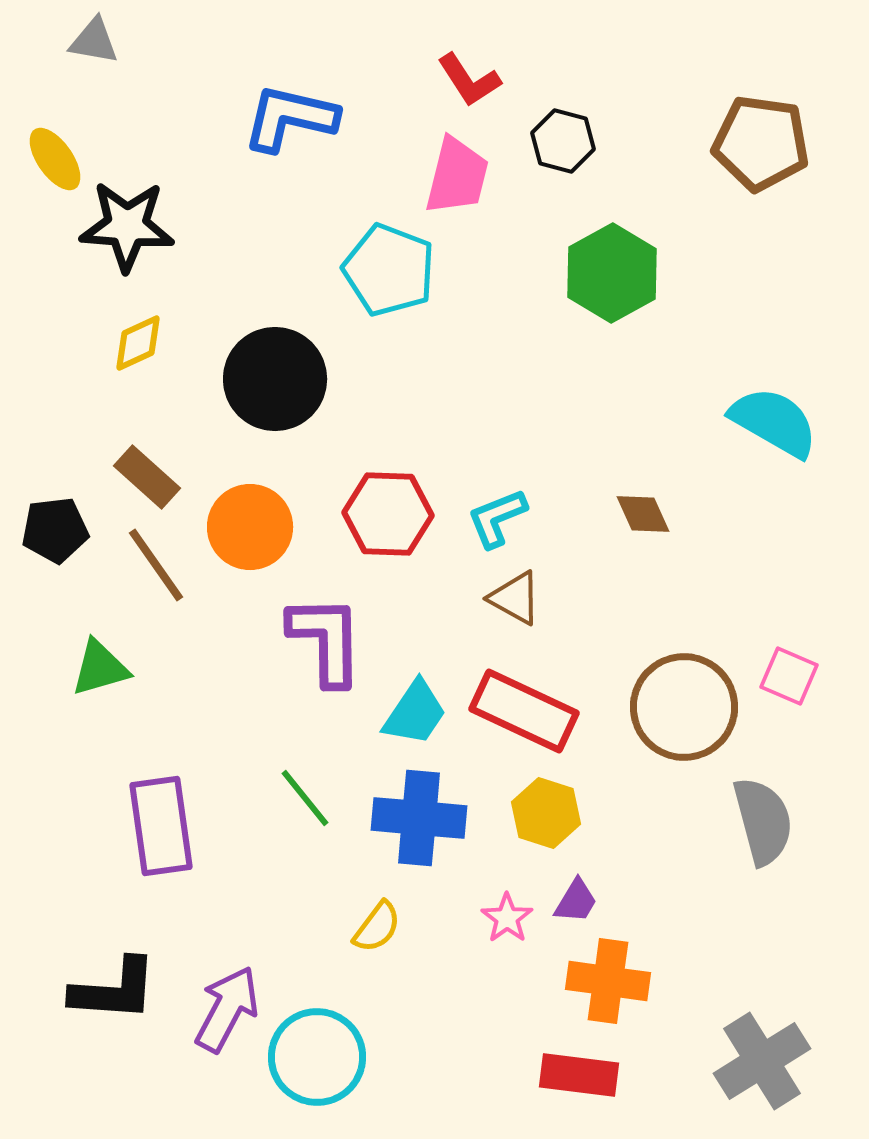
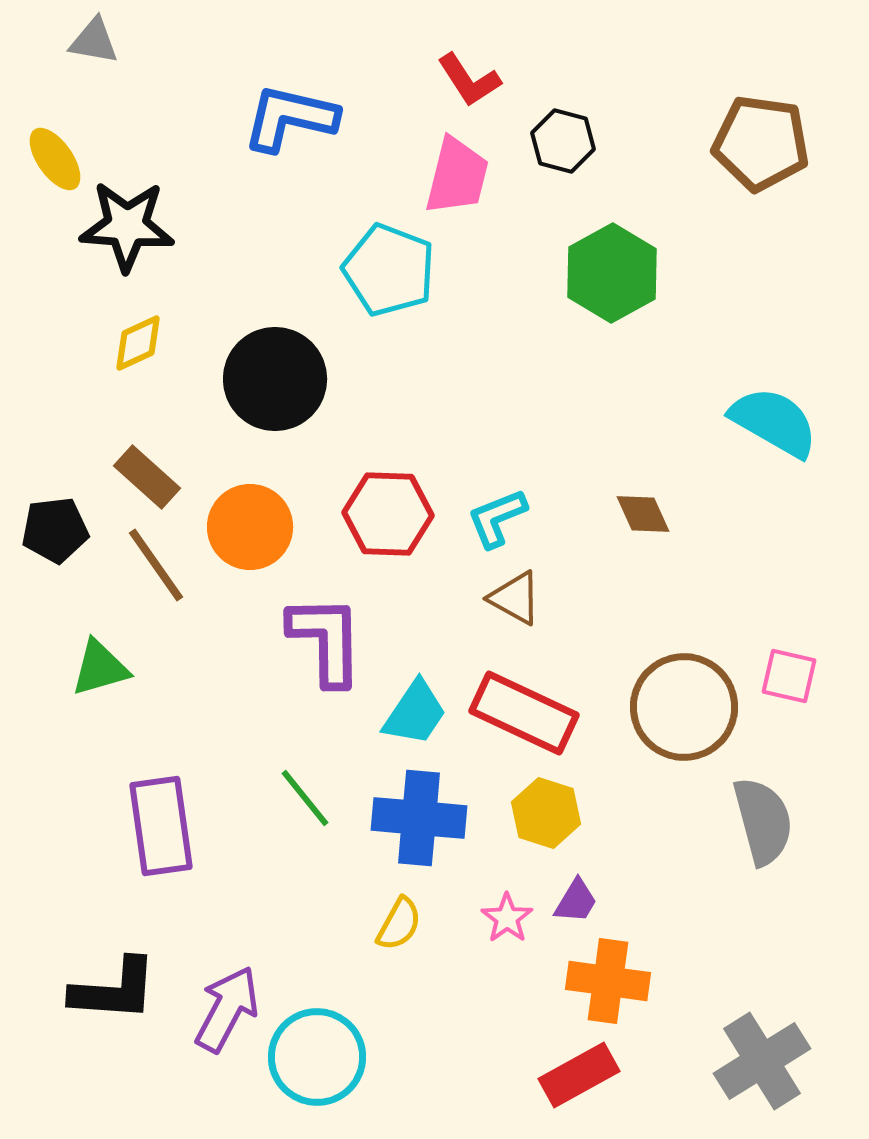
pink square at (789, 676): rotated 10 degrees counterclockwise
red rectangle at (524, 711): moved 2 px down
yellow semicircle at (377, 927): moved 22 px right, 3 px up; rotated 8 degrees counterclockwise
red rectangle at (579, 1075): rotated 36 degrees counterclockwise
